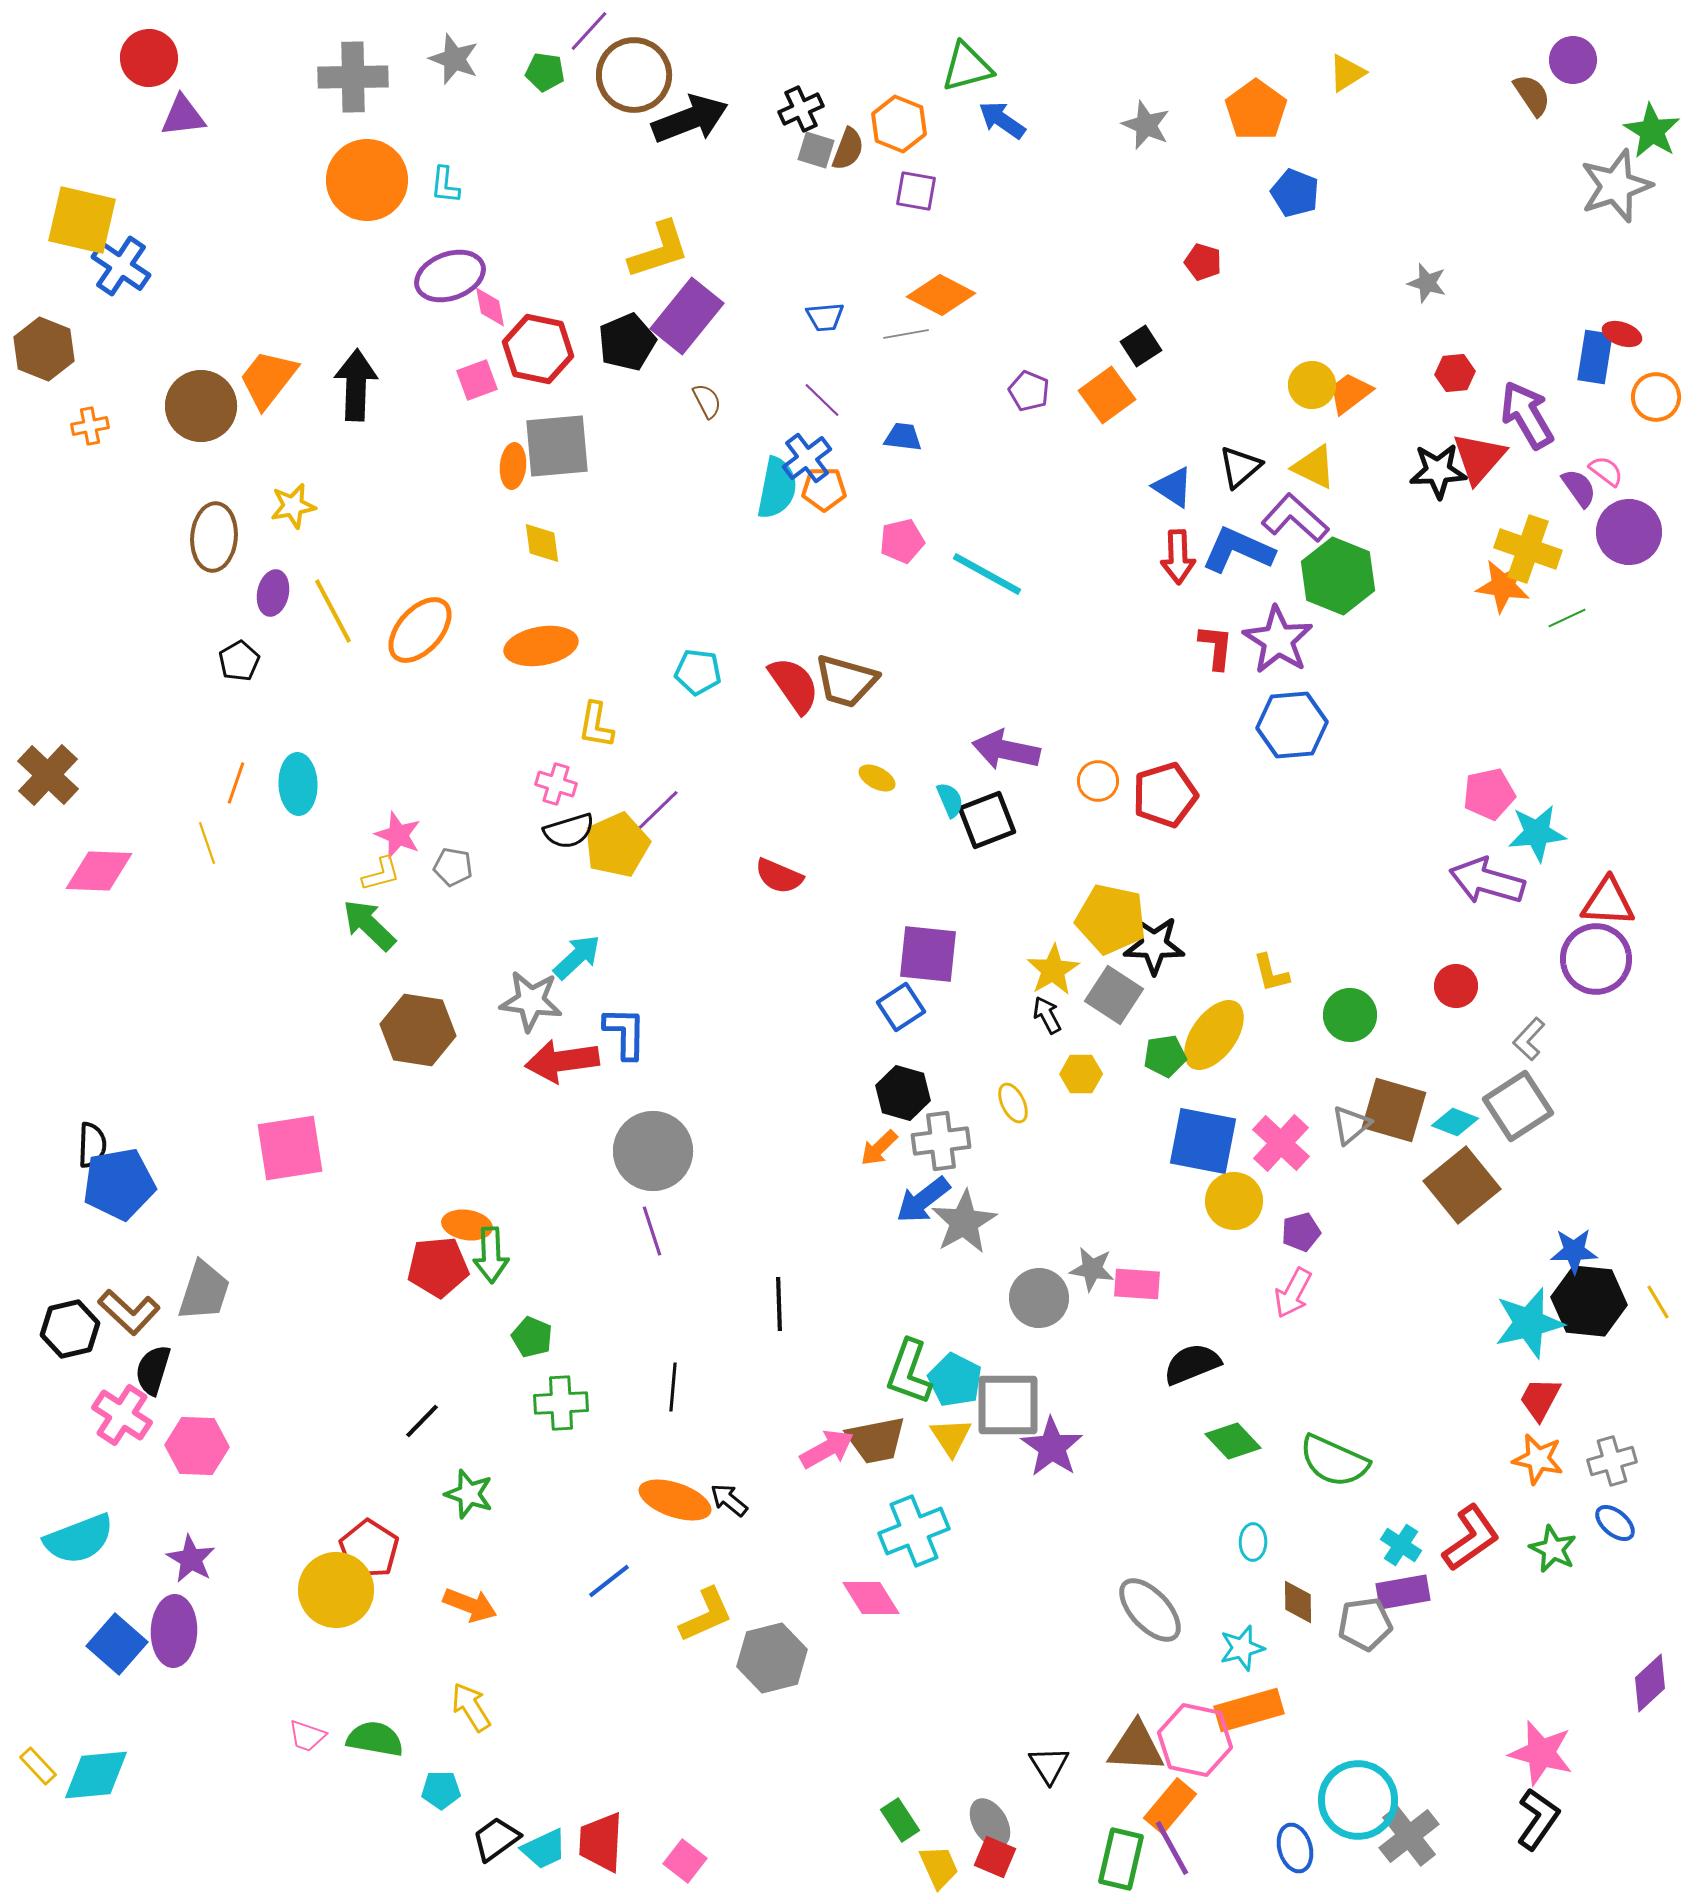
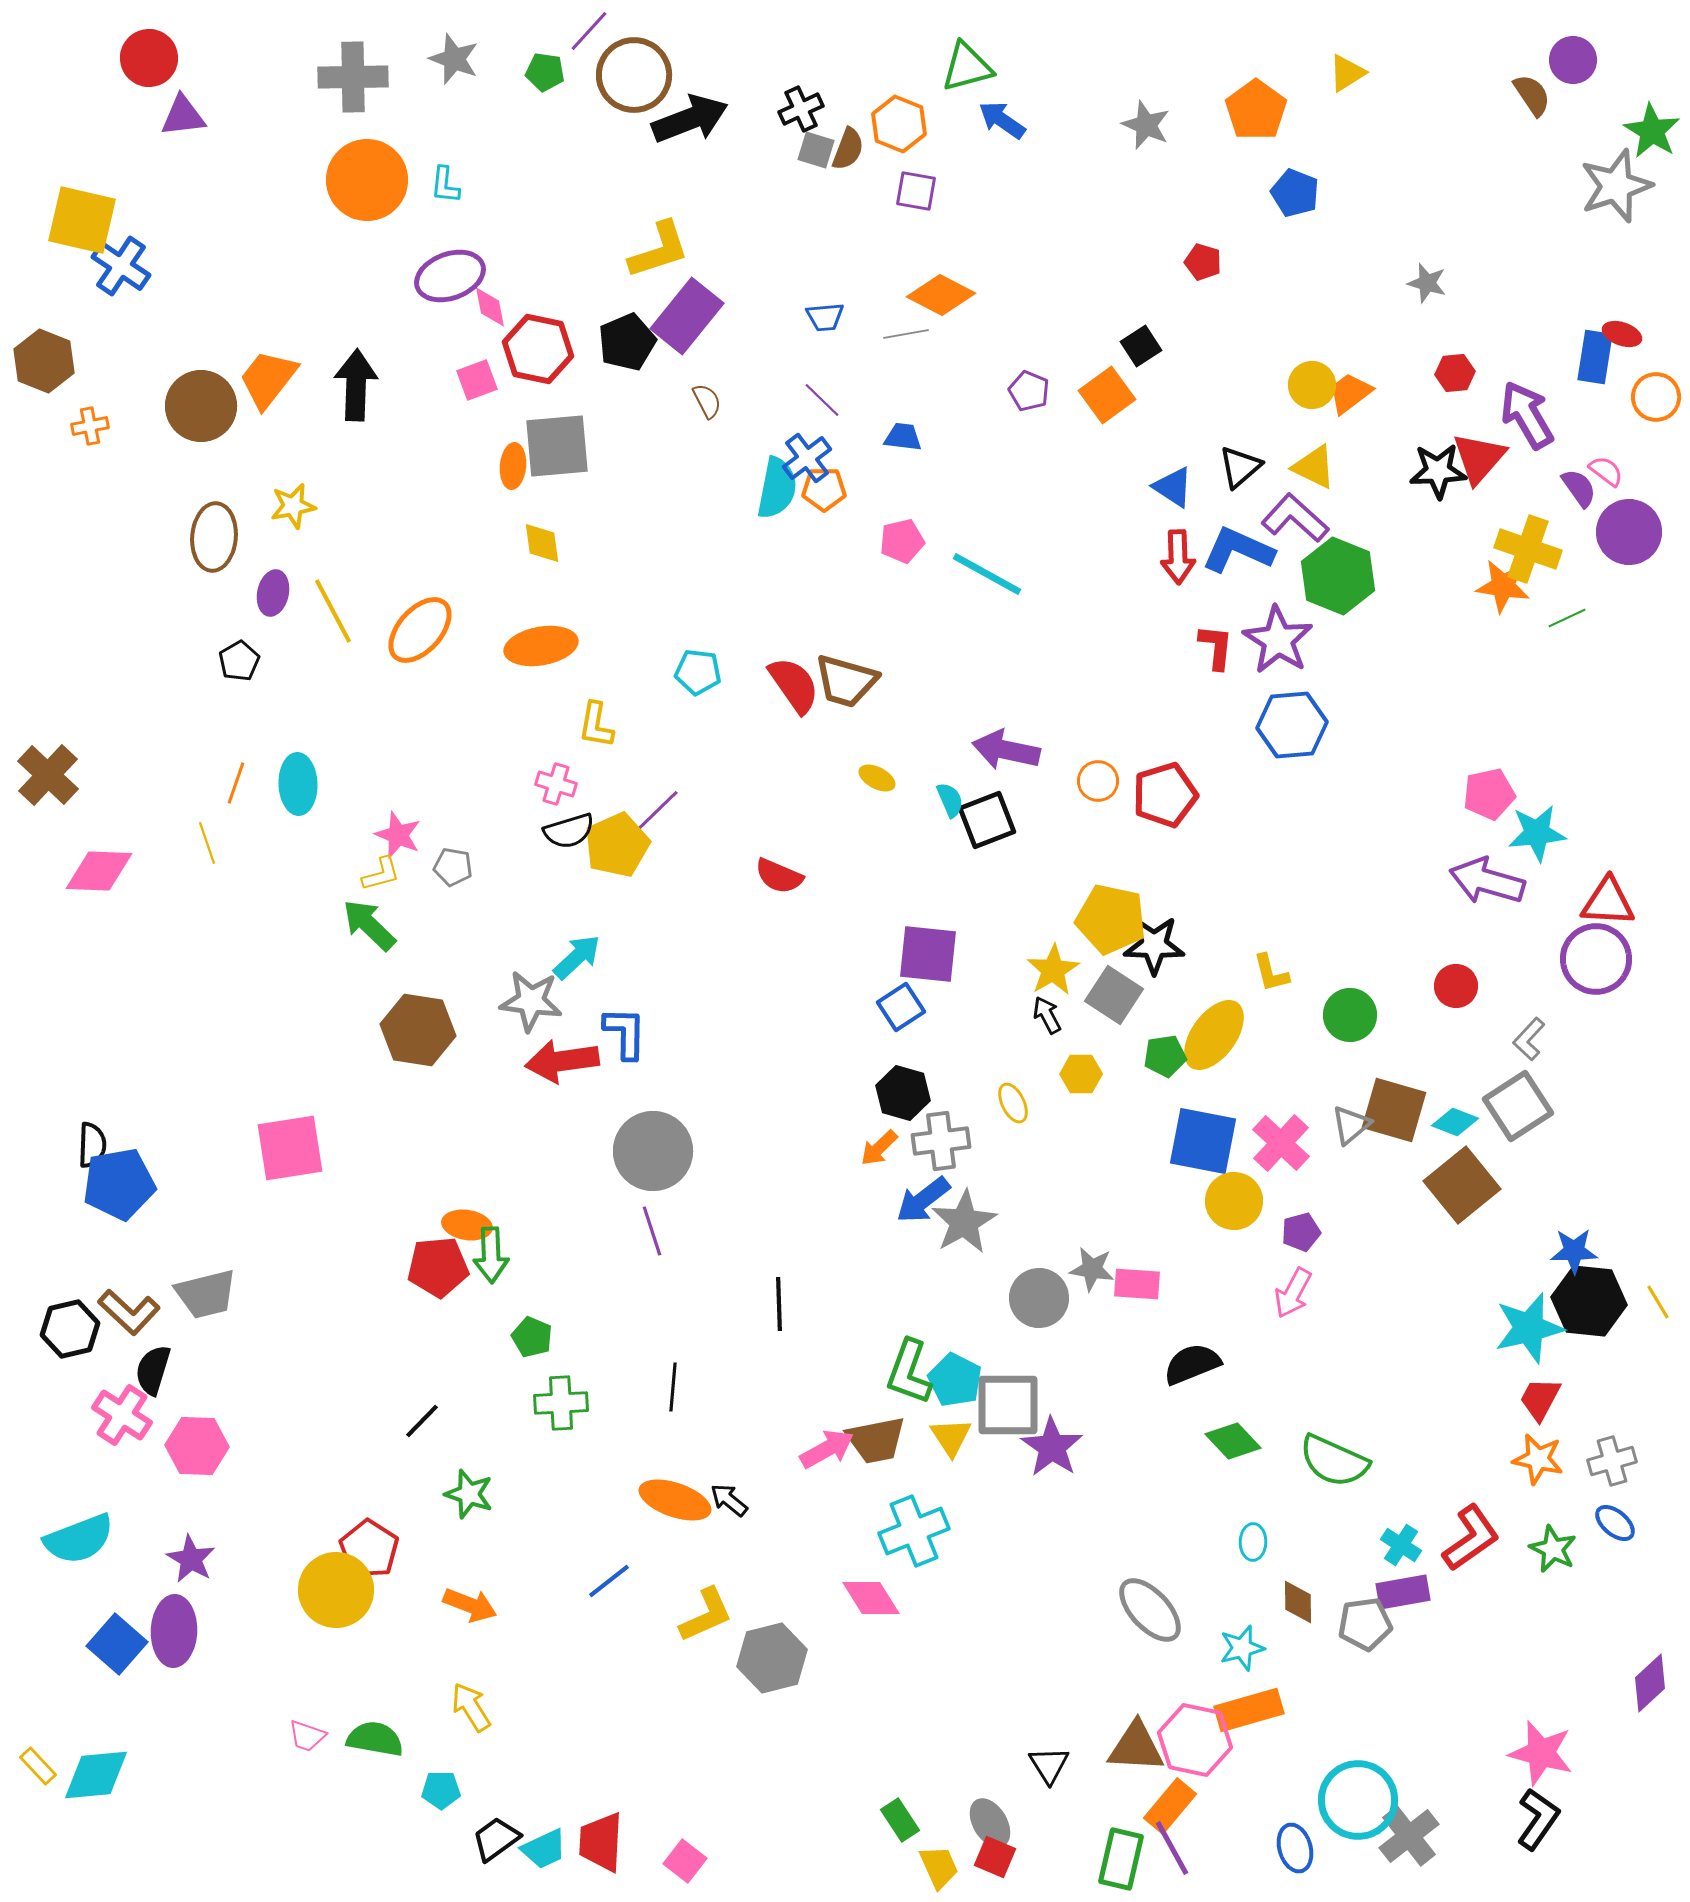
brown hexagon at (44, 349): moved 12 px down
gray trapezoid at (204, 1291): moved 2 px right, 3 px down; rotated 58 degrees clockwise
cyan star at (1529, 1323): moved 5 px down
